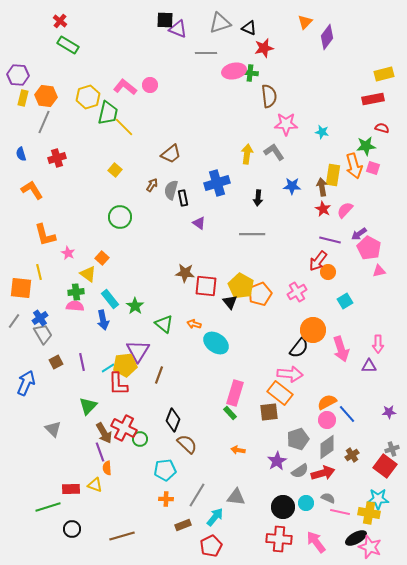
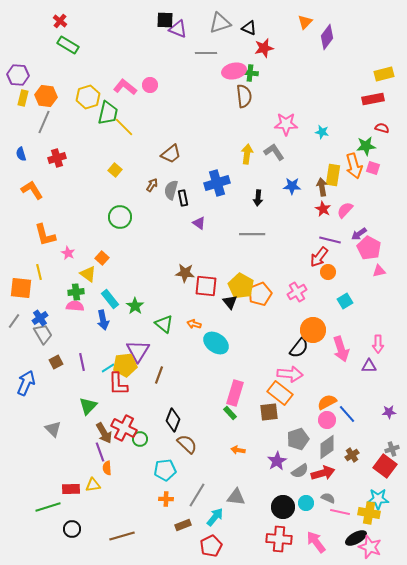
brown semicircle at (269, 96): moved 25 px left
red arrow at (318, 261): moved 1 px right, 4 px up
yellow triangle at (95, 485): moved 2 px left; rotated 28 degrees counterclockwise
